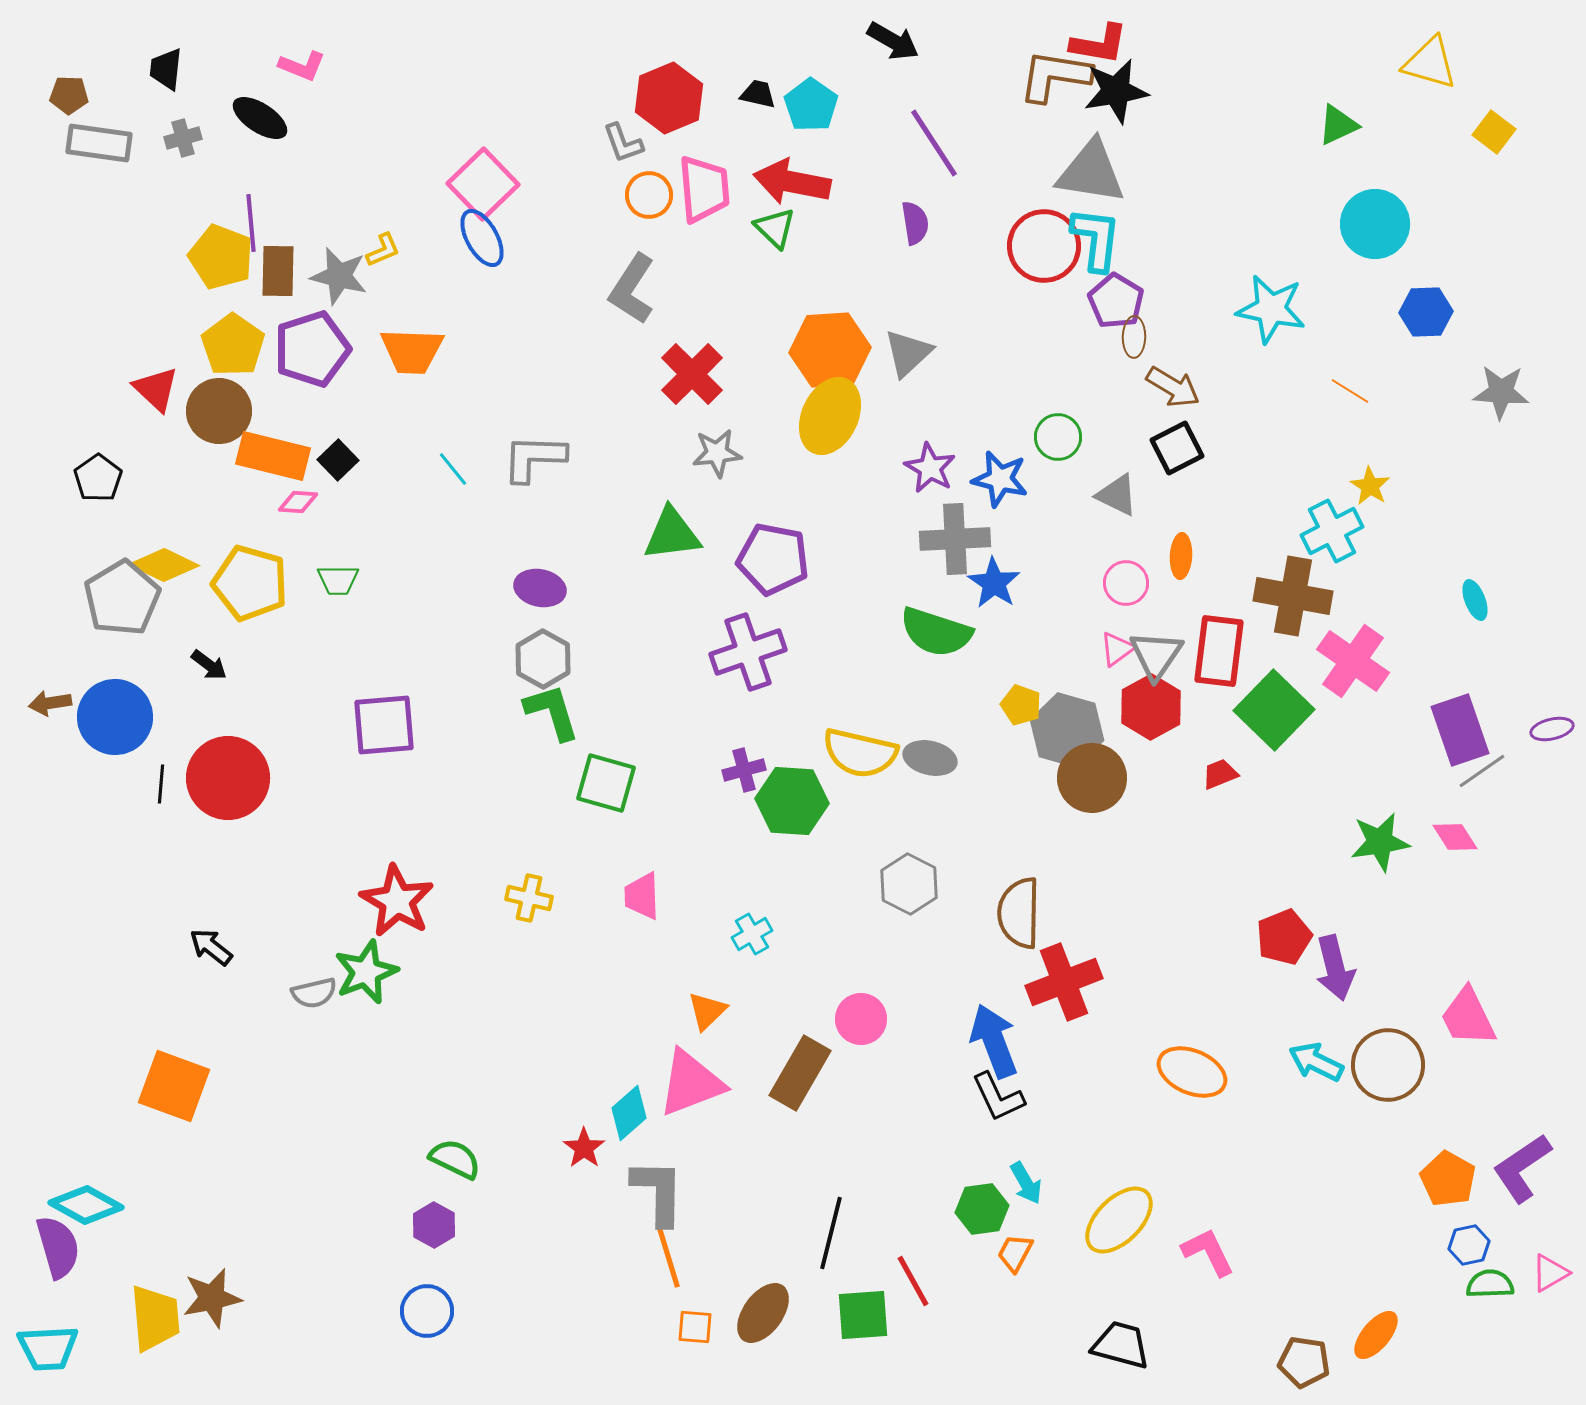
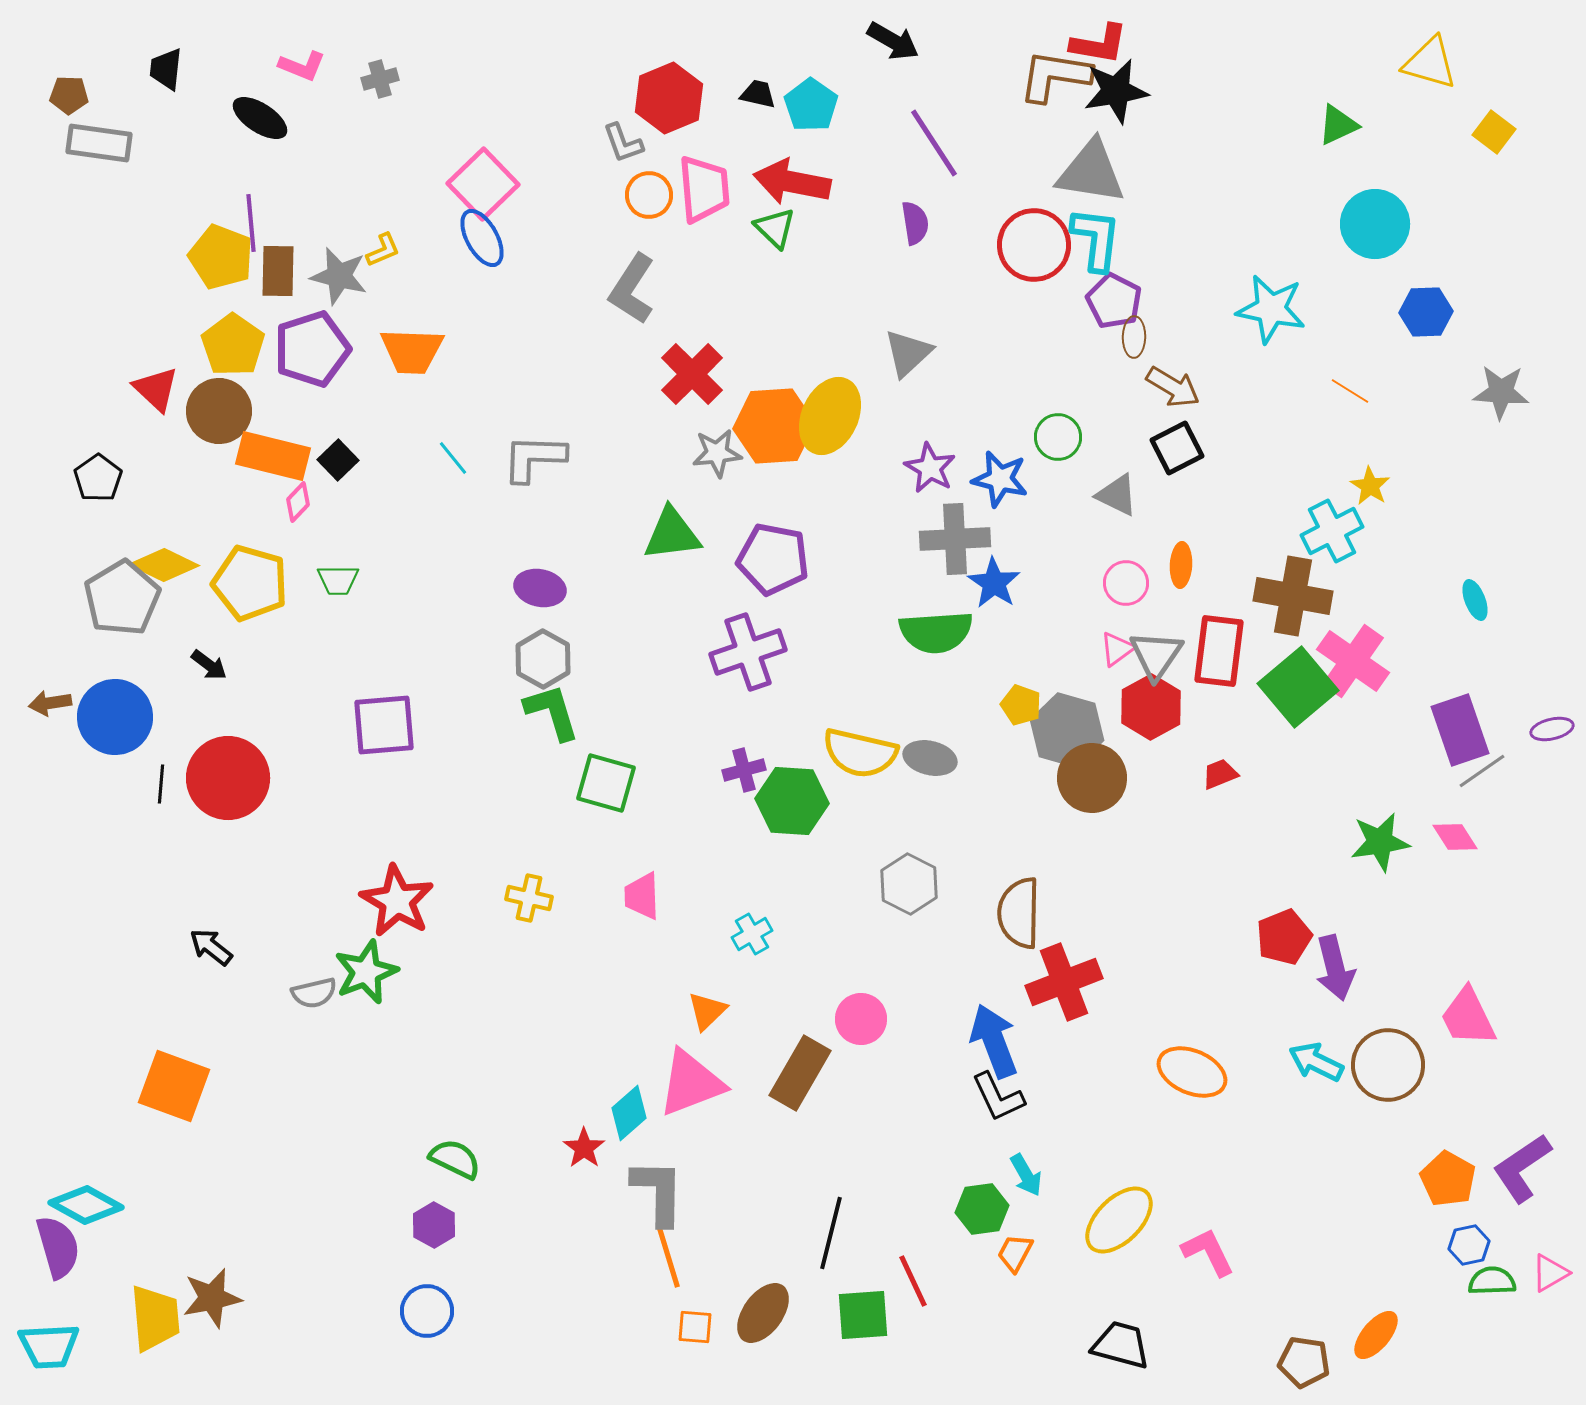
gray cross at (183, 138): moved 197 px right, 59 px up
red circle at (1044, 246): moved 10 px left, 1 px up
purple pentagon at (1116, 301): moved 2 px left; rotated 4 degrees counterclockwise
orange hexagon at (830, 350): moved 56 px left, 76 px down
cyan line at (453, 469): moved 11 px up
pink diamond at (298, 502): rotated 51 degrees counterclockwise
orange ellipse at (1181, 556): moved 9 px down
green semicircle at (936, 632): rotated 22 degrees counterclockwise
green square at (1274, 710): moved 24 px right, 23 px up; rotated 6 degrees clockwise
cyan arrow at (1026, 1183): moved 8 px up
red line at (913, 1281): rotated 4 degrees clockwise
green semicircle at (1490, 1284): moved 2 px right, 3 px up
cyan trapezoid at (48, 1348): moved 1 px right, 2 px up
